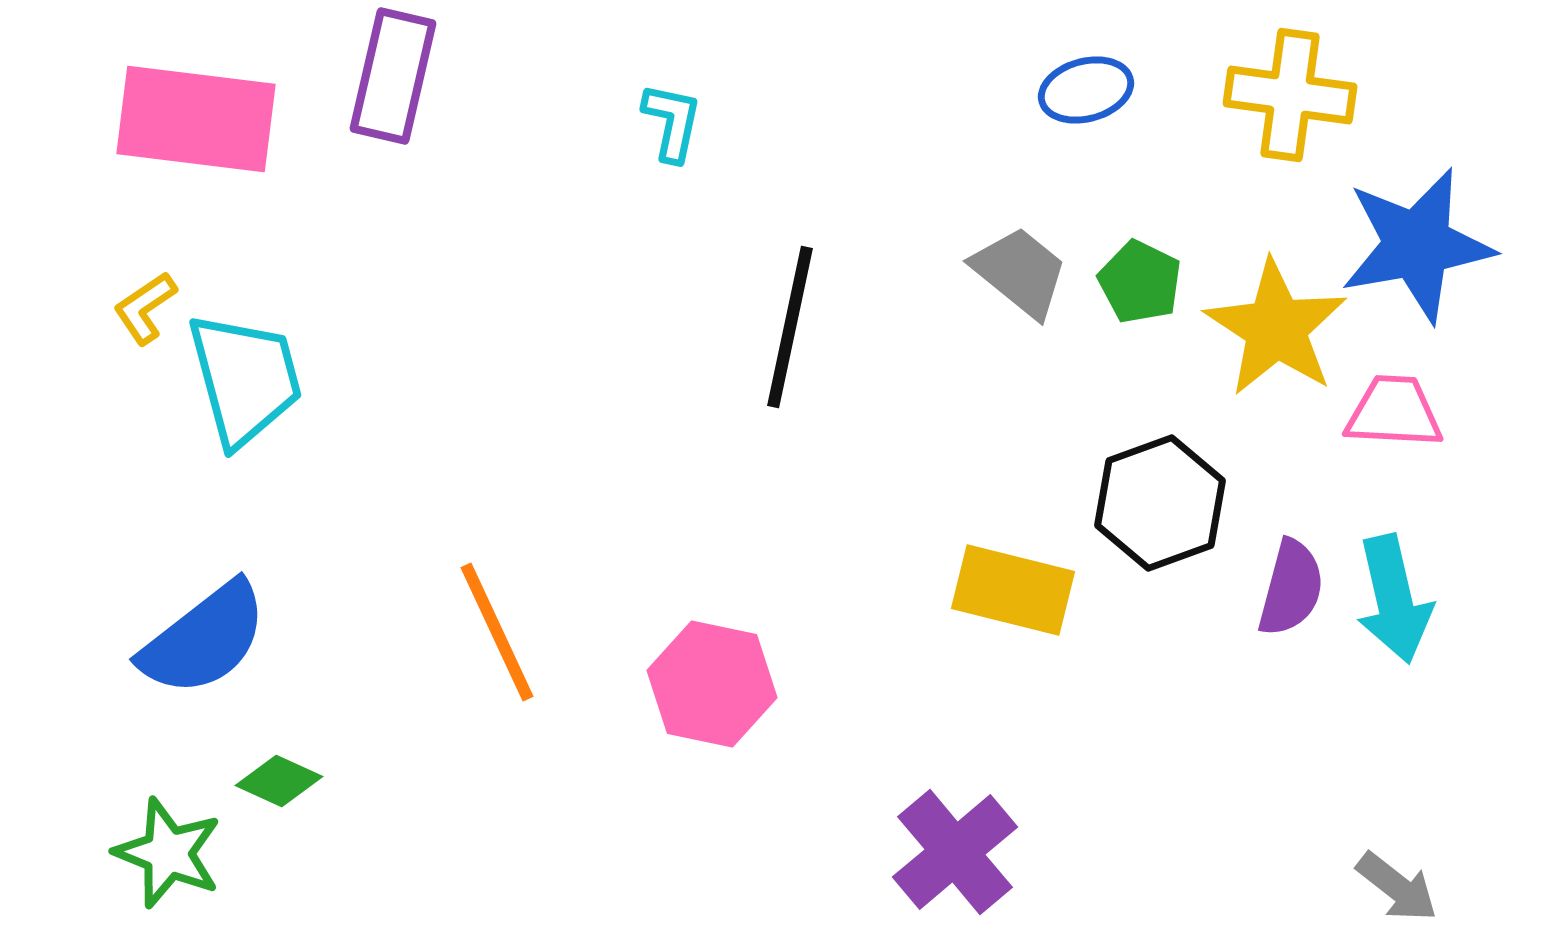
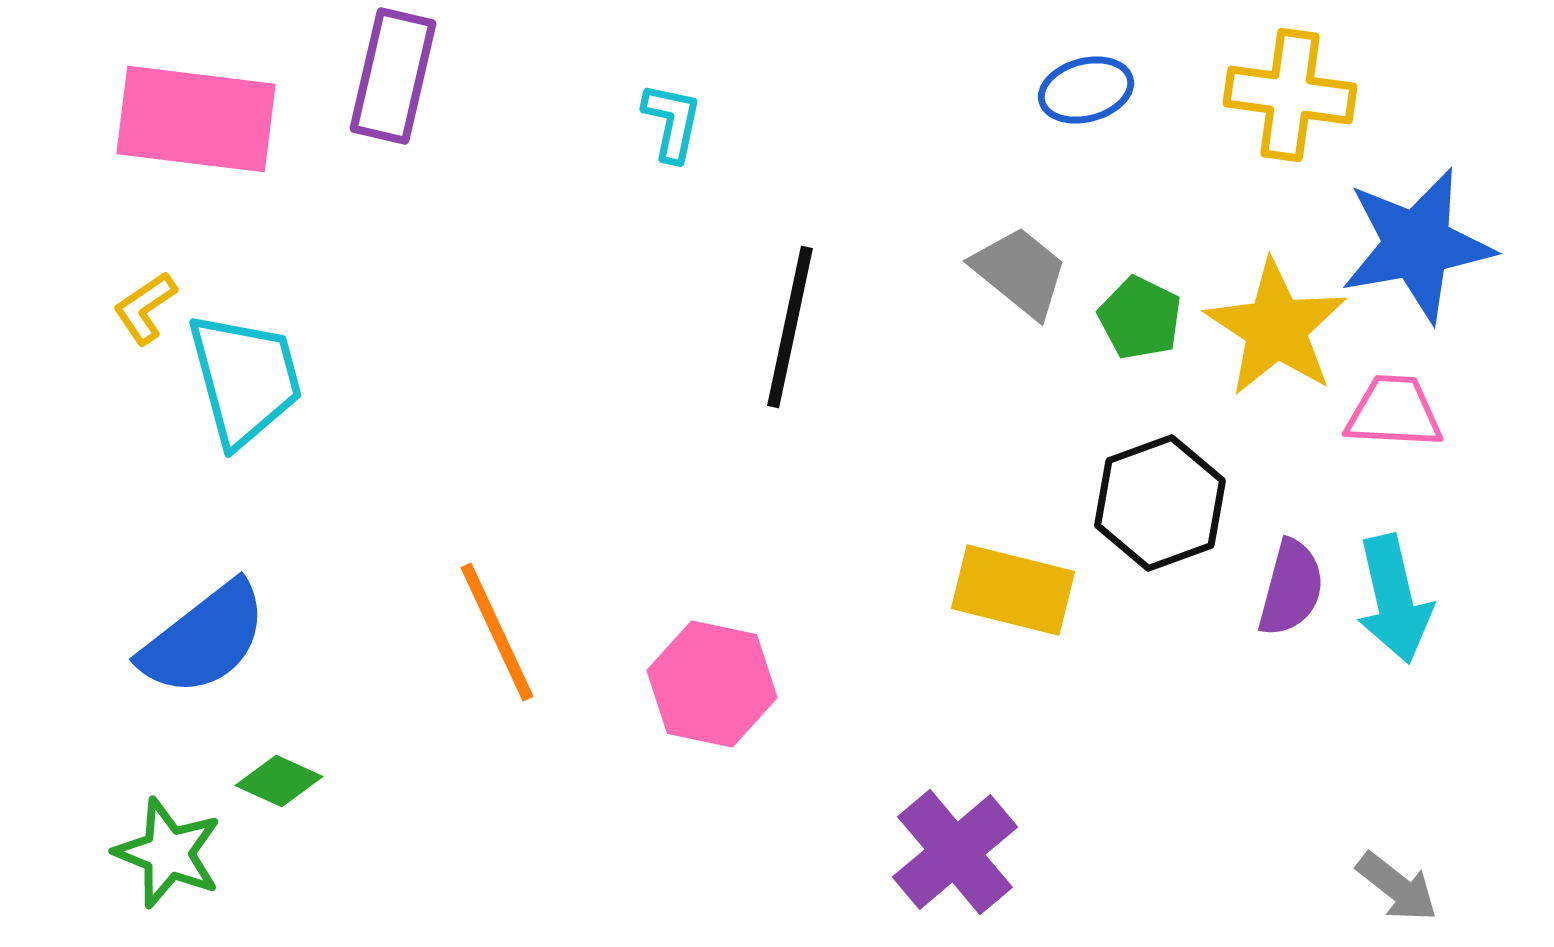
green pentagon: moved 36 px down
